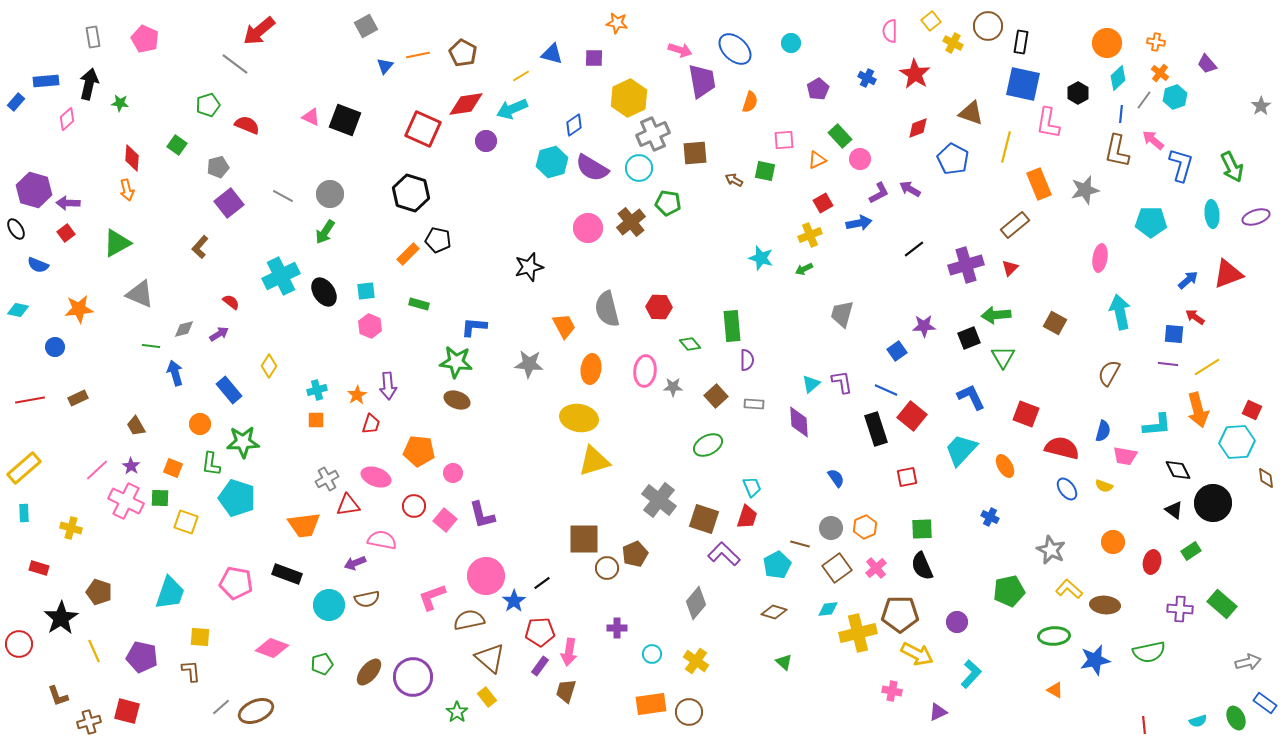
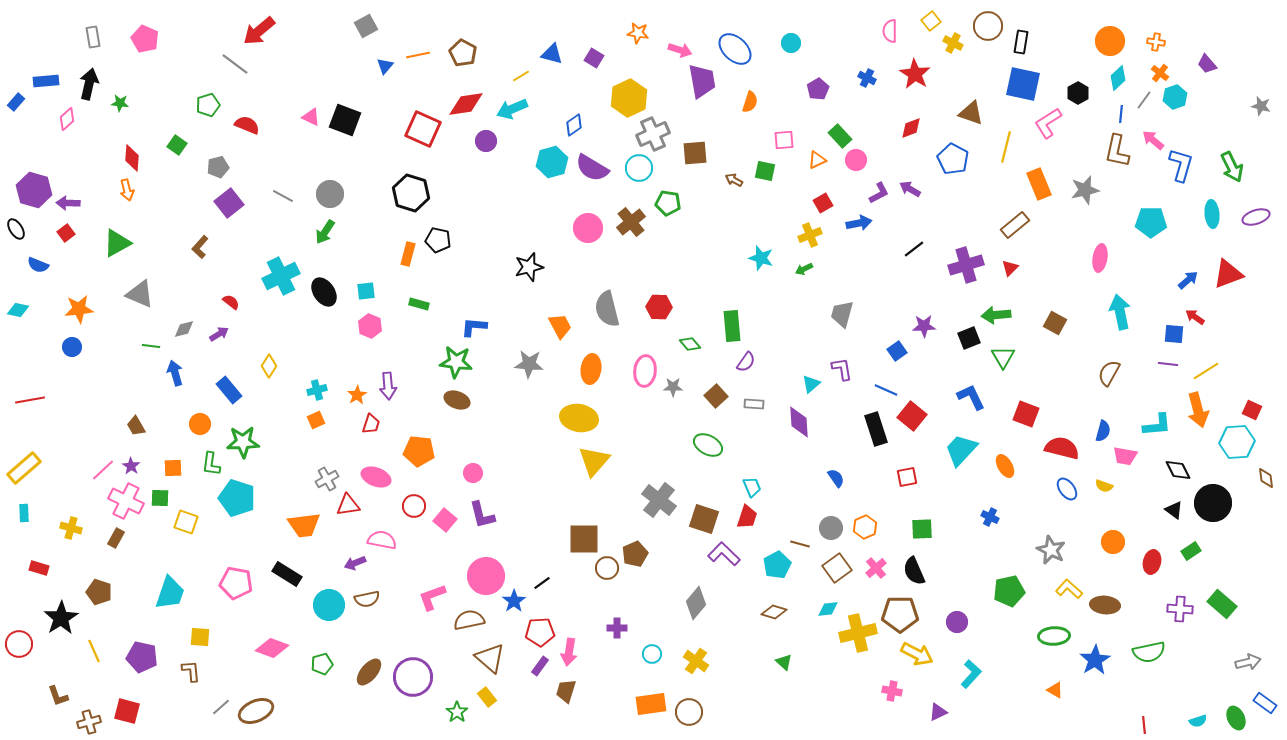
orange star at (617, 23): moved 21 px right, 10 px down
orange circle at (1107, 43): moved 3 px right, 2 px up
purple square at (594, 58): rotated 30 degrees clockwise
gray star at (1261, 106): rotated 24 degrees counterclockwise
pink L-shape at (1048, 123): rotated 48 degrees clockwise
red diamond at (918, 128): moved 7 px left
pink circle at (860, 159): moved 4 px left, 1 px down
orange rectangle at (408, 254): rotated 30 degrees counterclockwise
orange trapezoid at (564, 326): moved 4 px left
blue circle at (55, 347): moved 17 px right
purple semicircle at (747, 360): moved 1 px left, 2 px down; rotated 35 degrees clockwise
yellow line at (1207, 367): moved 1 px left, 4 px down
purple L-shape at (842, 382): moved 13 px up
brown rectangle at (78, 398): moved 38 px right, 140 px down; rotated 36 degrees counterclockwise
orange square at (316, 420): rotated 24 degrees counterclockwise
green ellipse at (708, 445): rotated 56 degrees clockwise
yellow triangle at (594, 461): rotated 32 degrees counterclockwise
orange square at (173, 468): rotated 24 degrees counterclockwise
pink line at (97, 470): moved 6 px right
pink circle at (453, 473): moved 20 px right
black semicircle at (922, 566): moved 8 px left, 5 px down
black rectangle at (287, 574): rotated 12 degrees clockwise
blue star at (1095, 660): rotated 20 degrees counterclockwise
